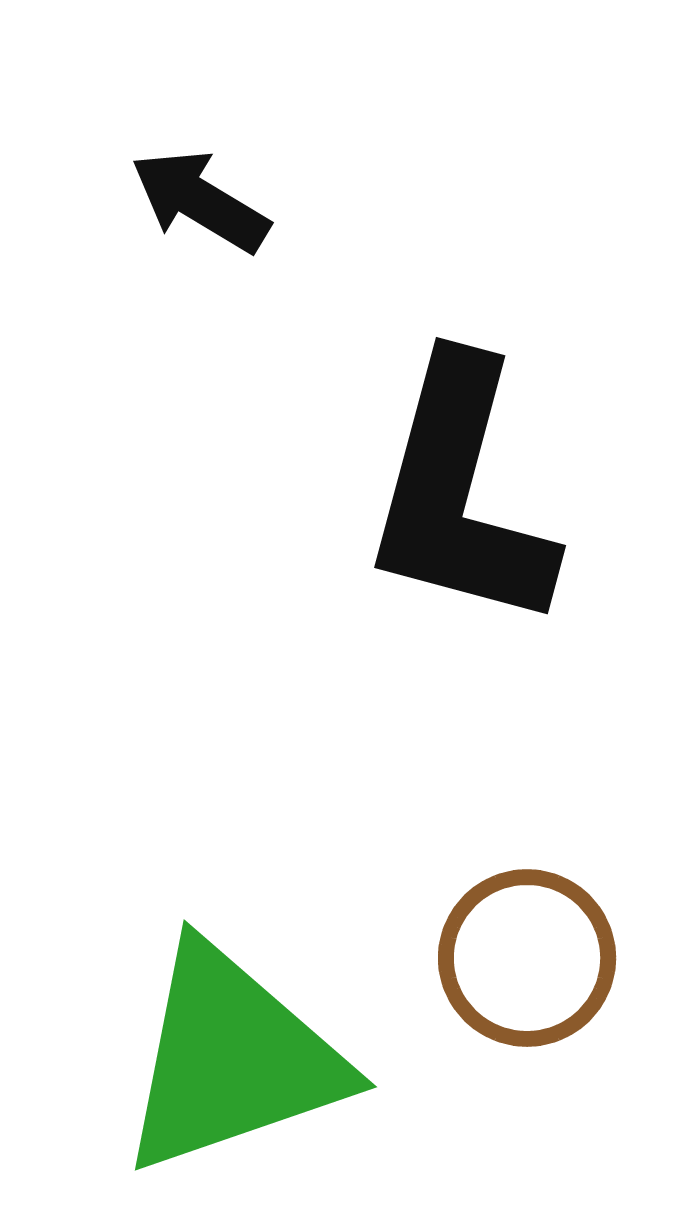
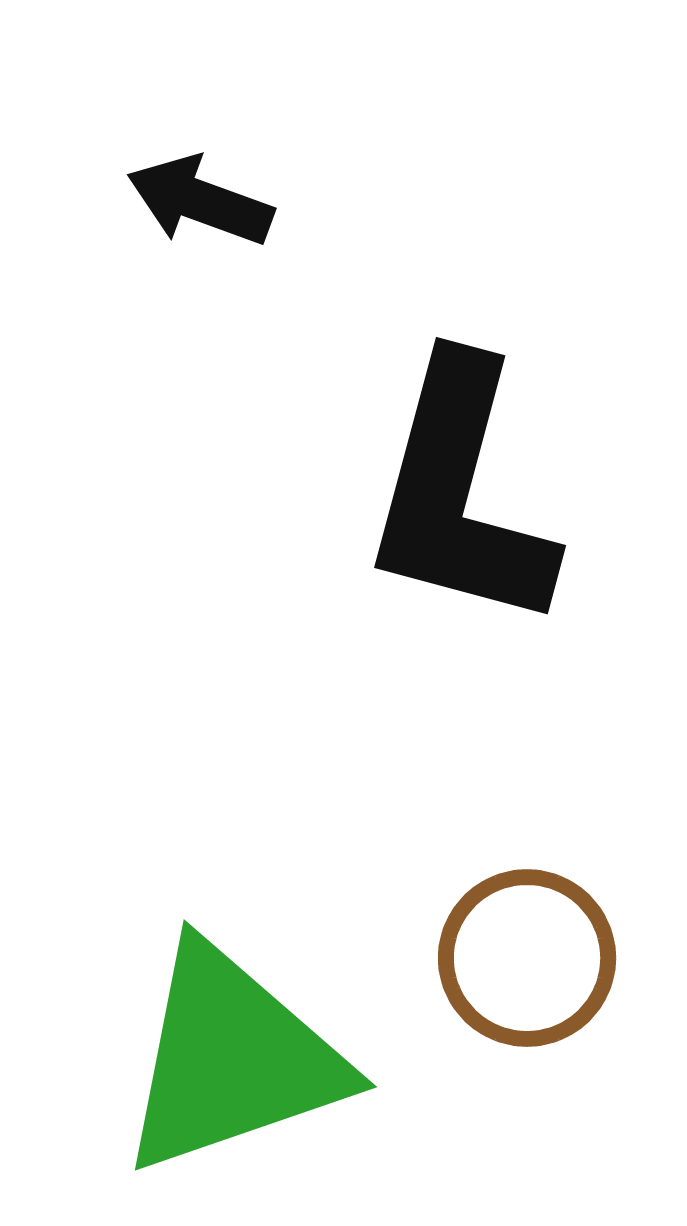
black arrow: rotated 11 degrees counterclockwise
